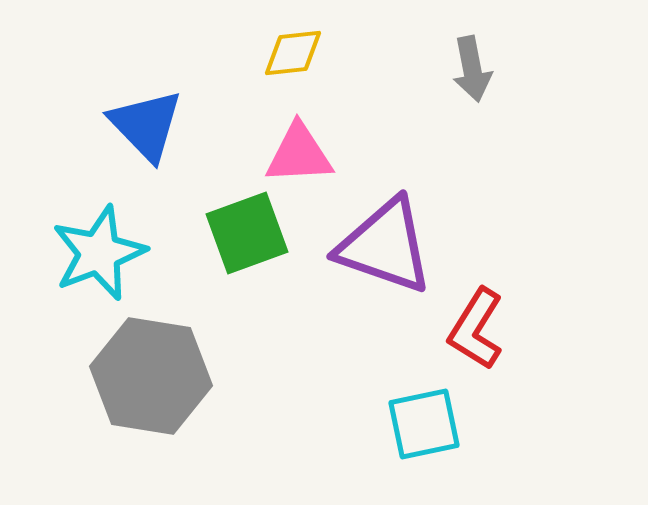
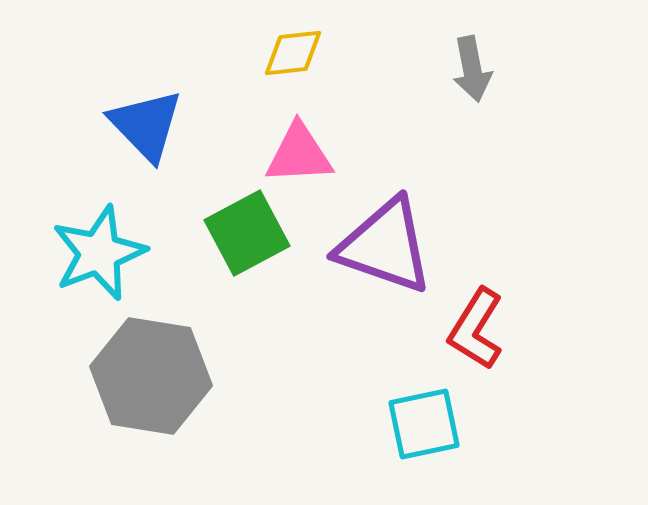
green square: rotated 8 degrees counterclockwise
